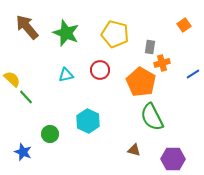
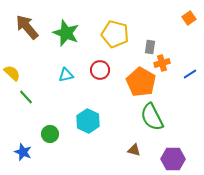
orange square: moved 5 px right, 7 px up
blue line: moved 3 px left
yellow semicircle: moved 6 px up
